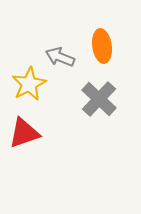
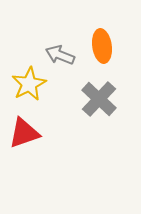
gray arrow: moved 2 px up
